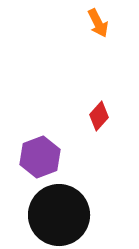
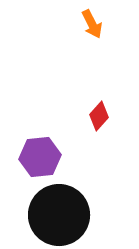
orange arrow: moved 6 px left, 1 px down
purple hexagon: rotated 15 degrees clockwise
